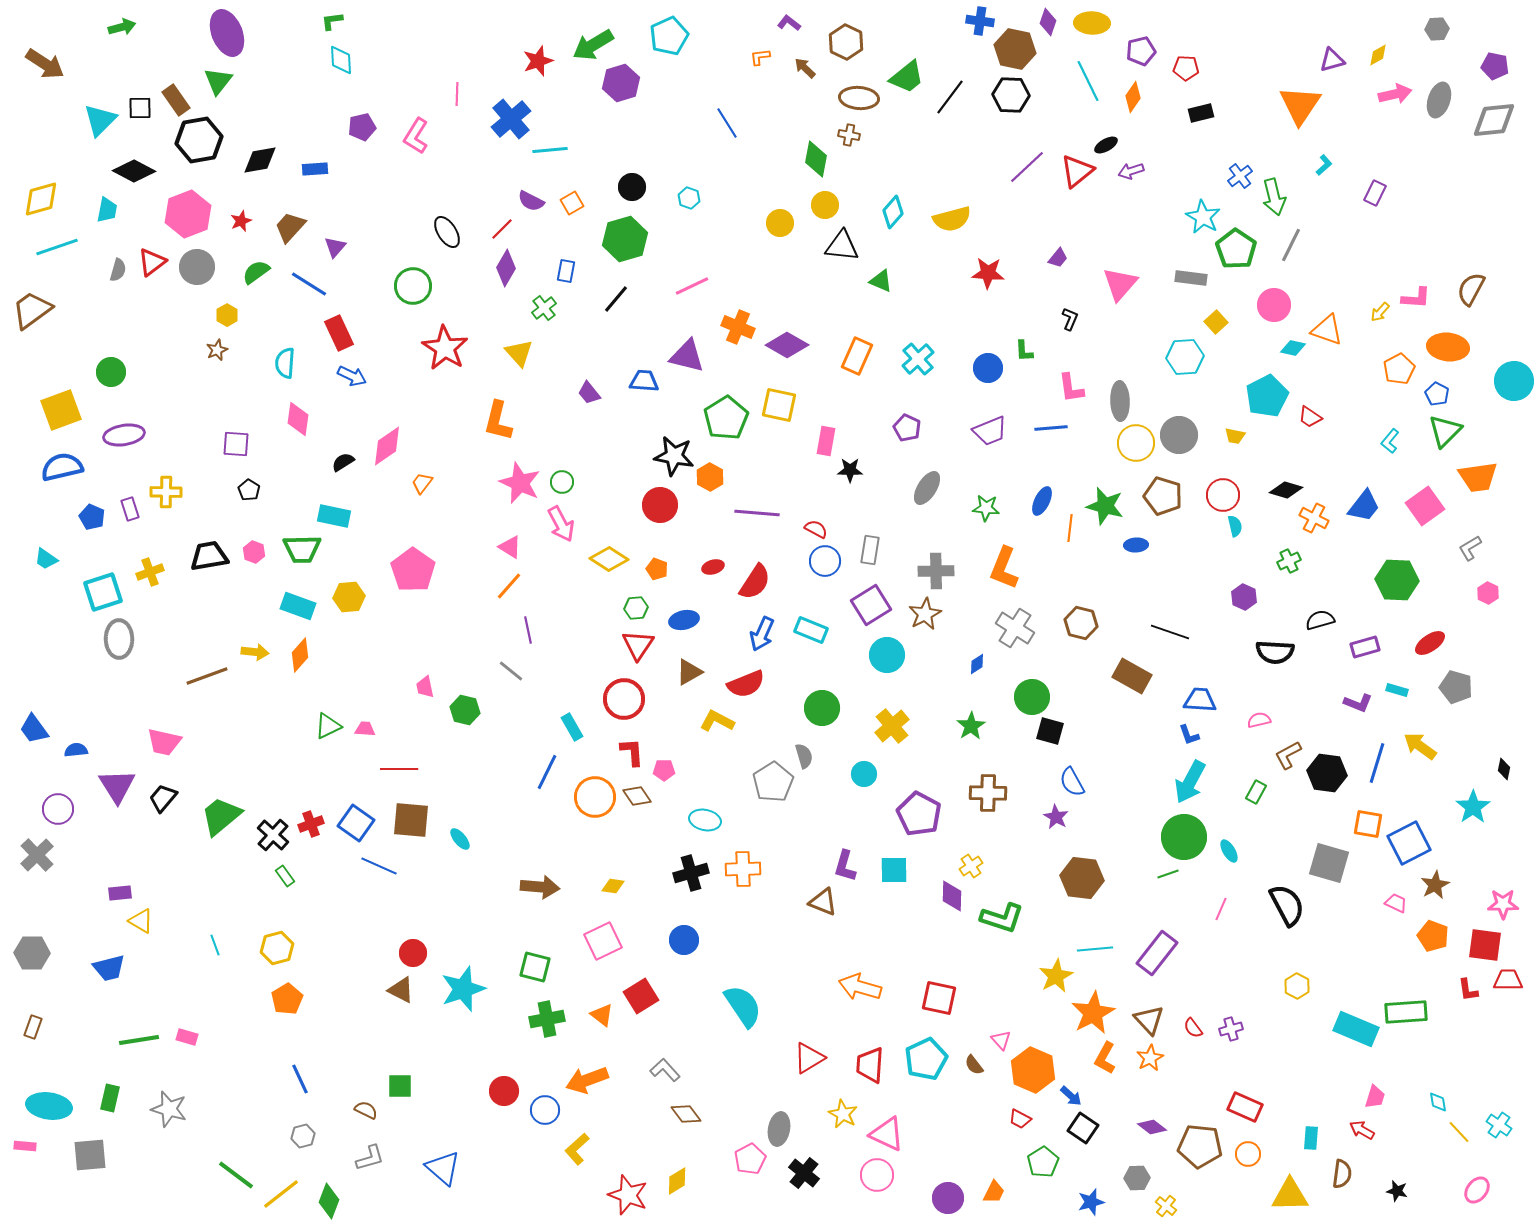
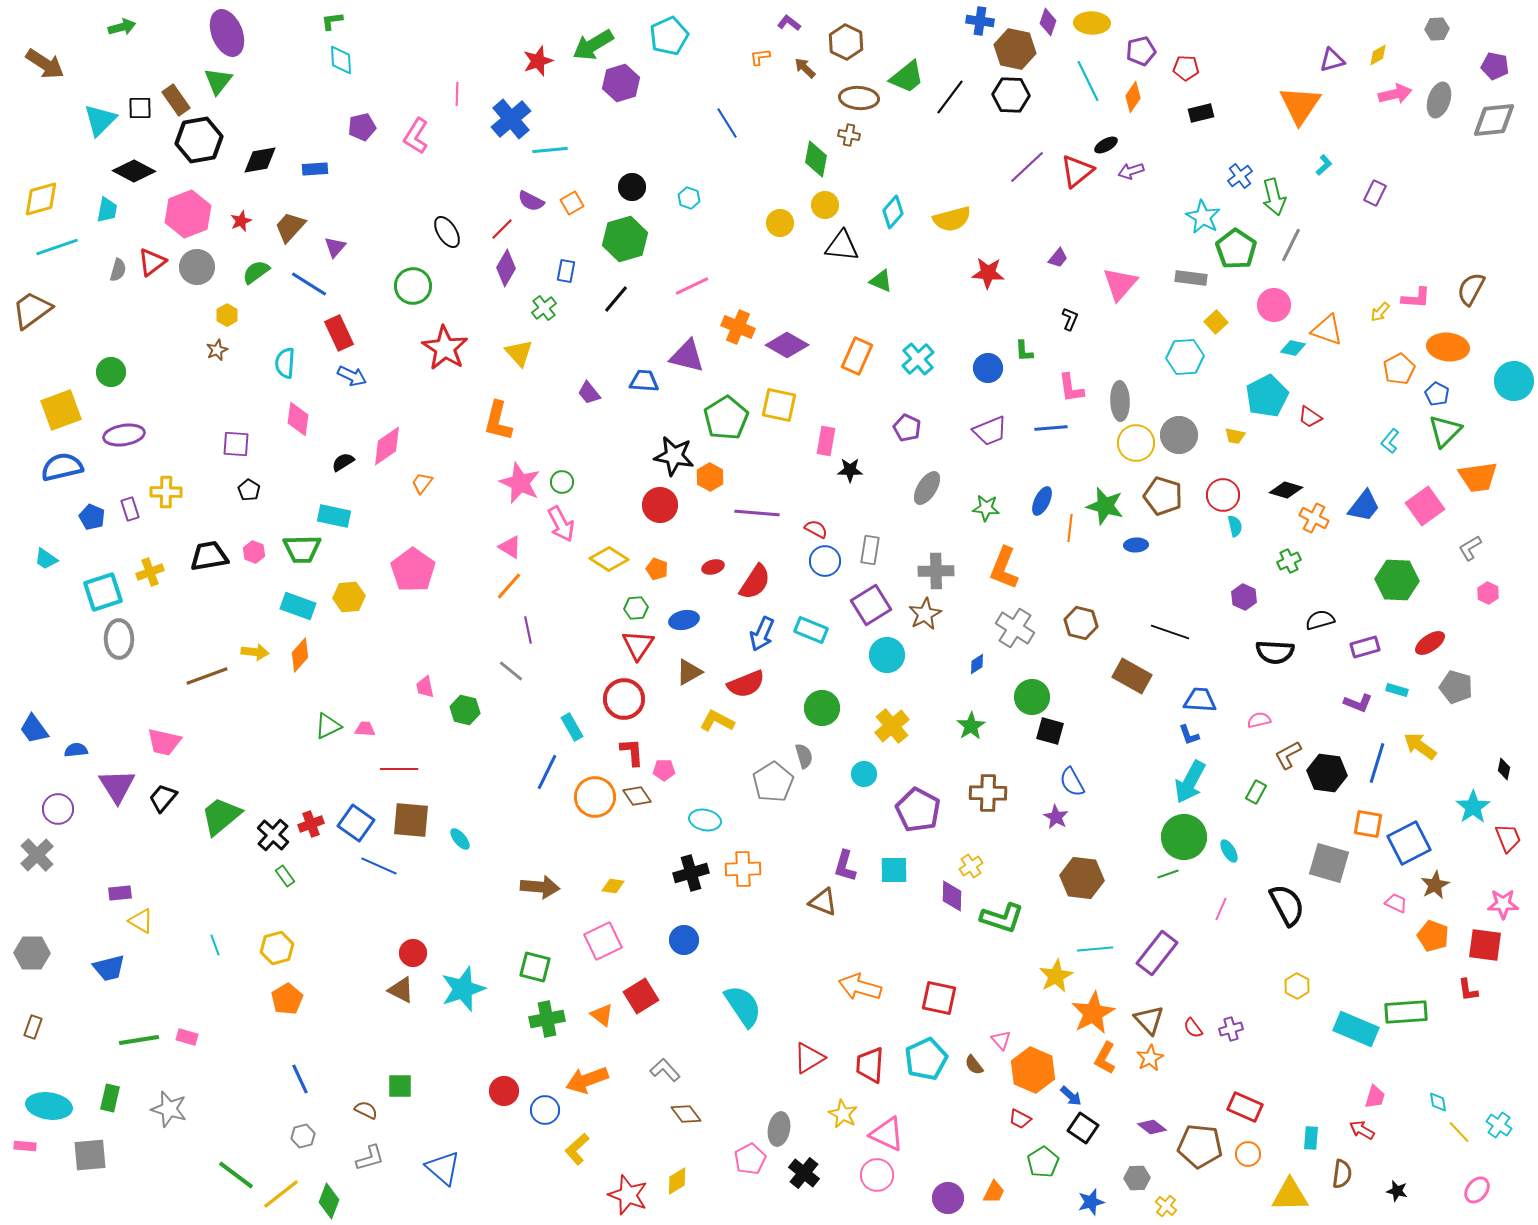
purple pentagon at (919, 814): moved 1 px left, 4 px up
red trapezoid at (1508, 980): moved 142 px up; rotated 68 degrees clockwise
